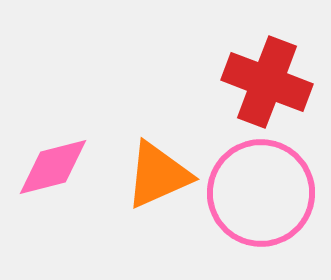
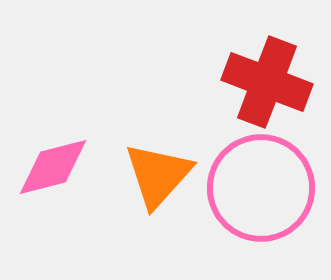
orange triangle: rotated 24 degrees counterclockwise
pink circle: moved 5 px up
